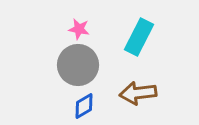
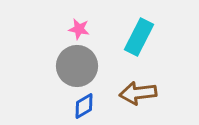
gray circle: moved 1 px left, 1 px down
